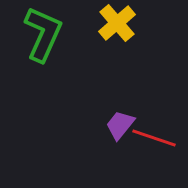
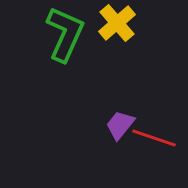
green L-shape: moved 22 px right
